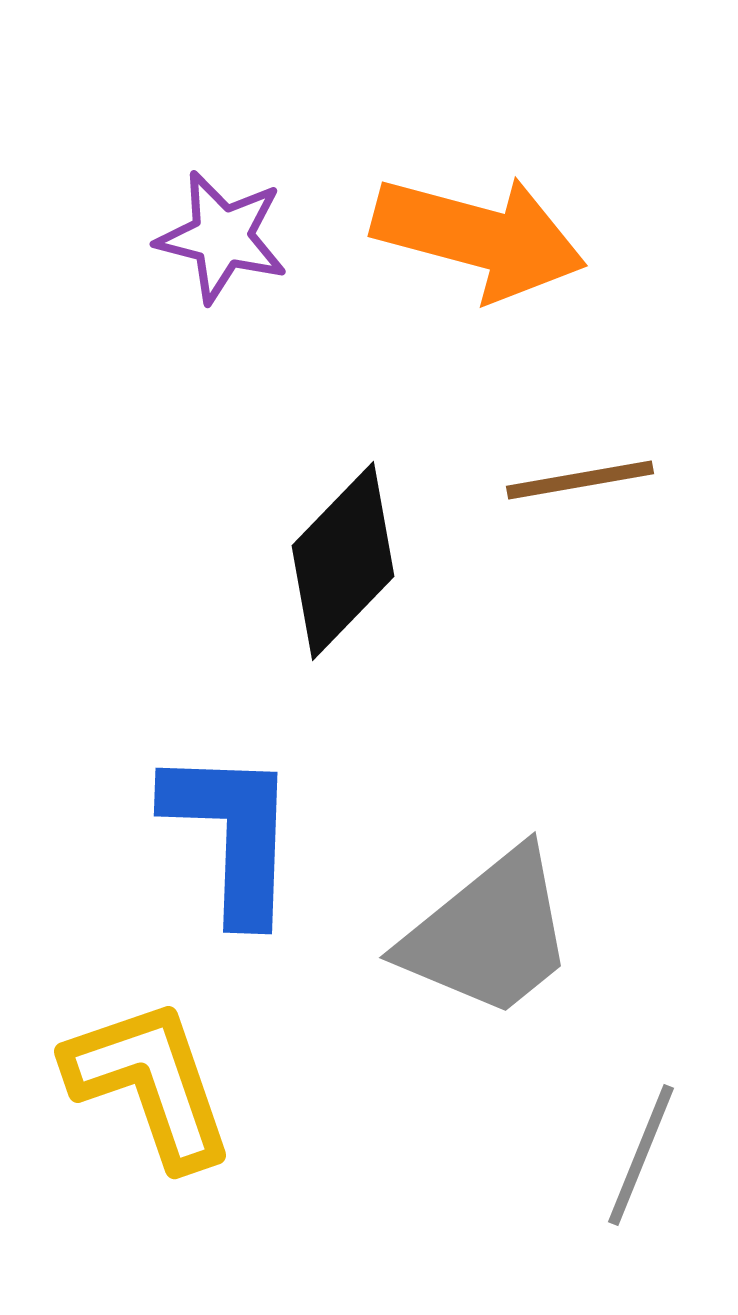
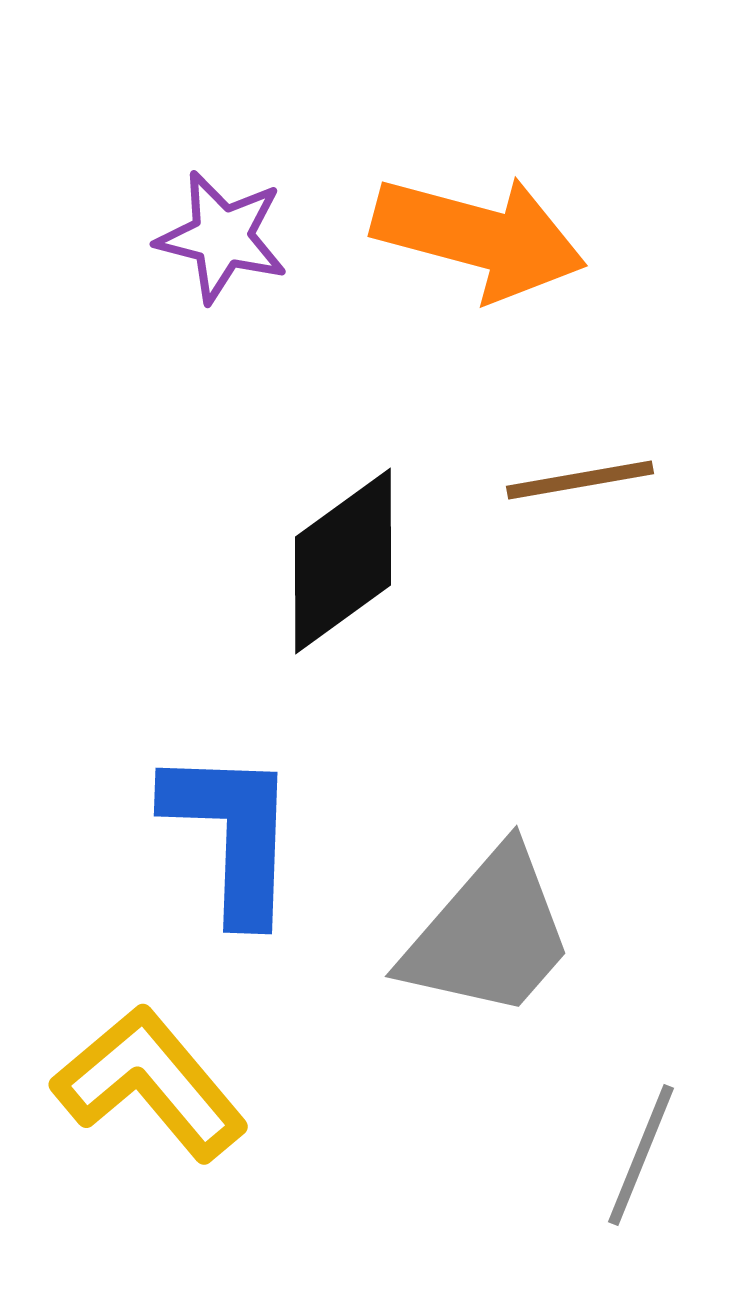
black diamond: rotated 10 degrees clockwise
gray trapezoid: rotated 10 degrees counterclockwise
yellow L-shape: rotated 21 degrees counterclockwise
